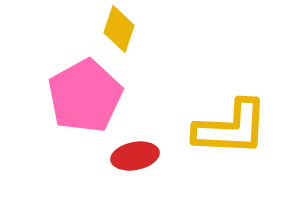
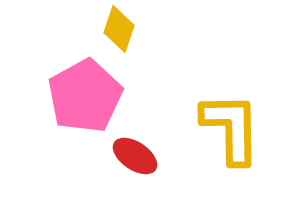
yellow L-shape: rotated 94 degrees counterclockwise
red ellipse: rotated 45 degrees clockwise
